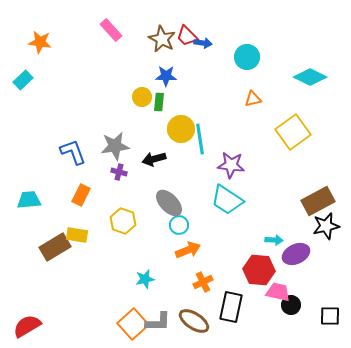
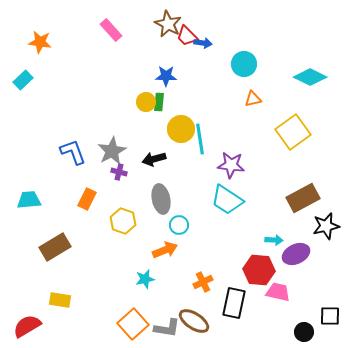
brown star at (162, 39): moved 6 px right, 15 px up
cyan circle at (247, 57): moved 3 px left, 7 px down
yellow circle at (142, 97): moved 4 px right, 5 px down
gray star at (115, 146): moved 3 px left, 5 px down; rotated 20 degrees counterclockwise
orange rectangle at (81, 195): moved 6 px right, 4 px down
brown rectangle at (318, 201): moved 15 px left, 3 px up
gray ellipse at (169, 203): moved 8 px left, 4 px up; rotated 32 degrees clockwise
yellow rectangle at (77, 235): moved 17 px left, 65 px down
orange arrow at (188, 250): moved 23 px left
black circle at (291, 305): moved 13 px right, 27 px down
black rectangle at (231, 307): moved 3 px right, 4 px up
gray L-shape at (158, 322): moved 9 px right, 6 px down; rotated 8 degrees clockwise
